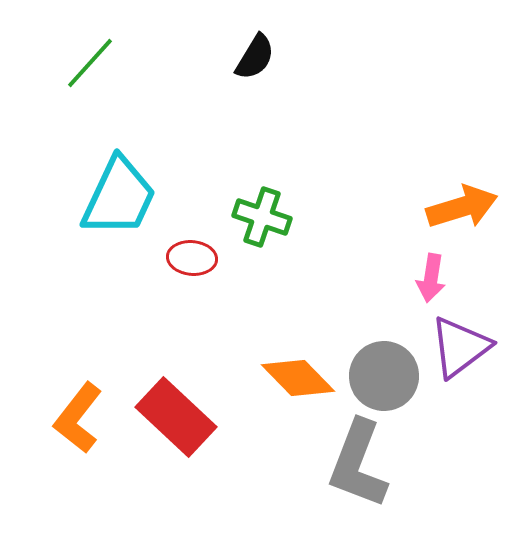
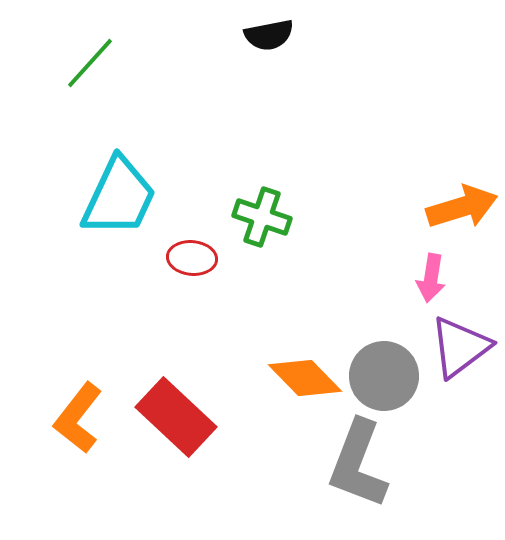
black semicircle: moved 14 px right, 22 px up; rotated 48 degrees clockwise
orange diamond: moved 7 px right
